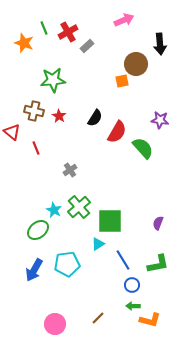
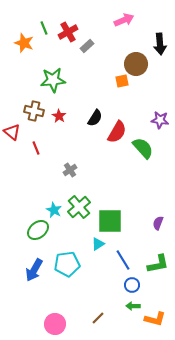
orange L-shape: moved 5 px right, 1 px up
